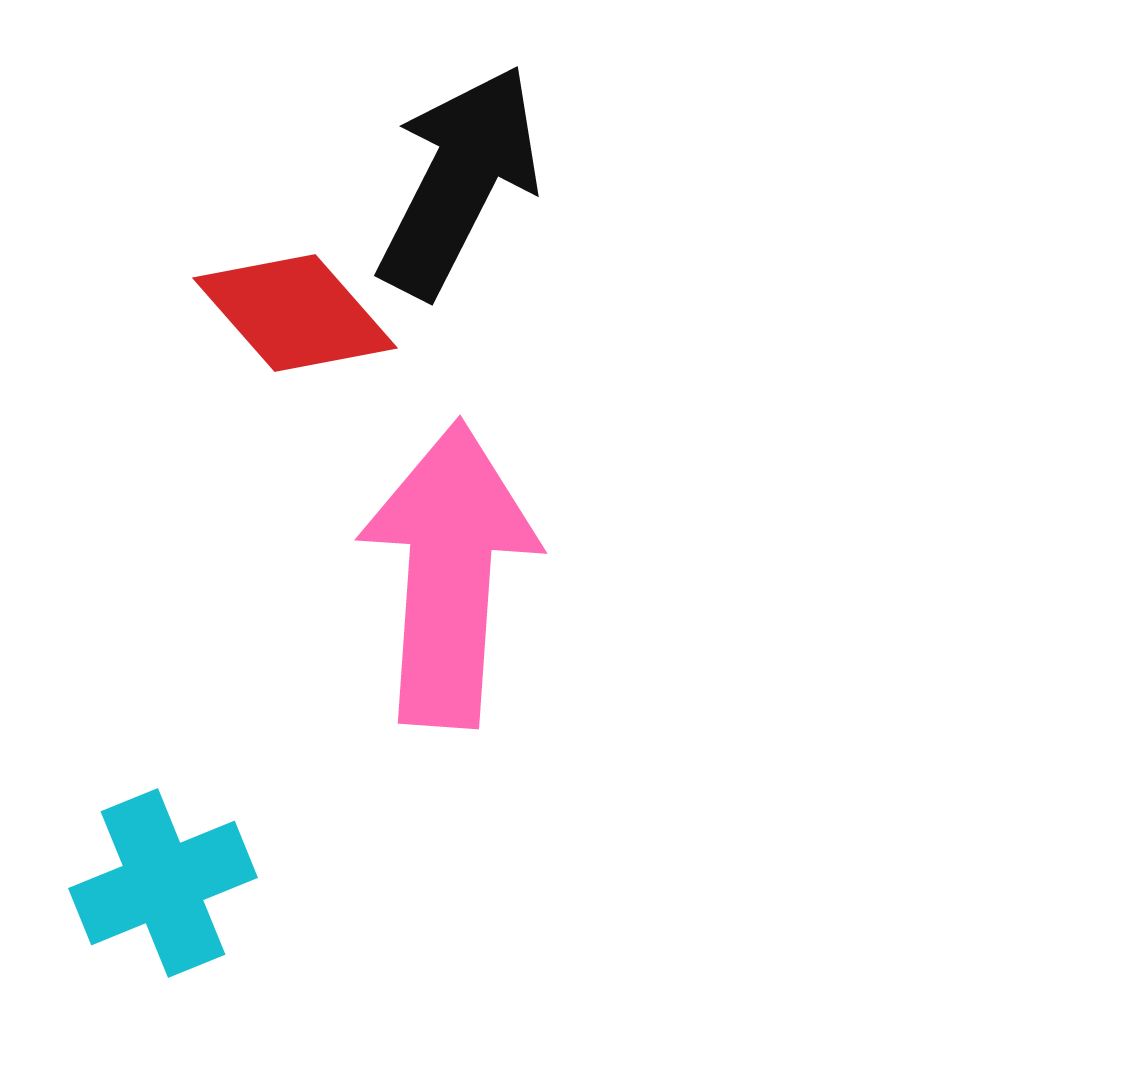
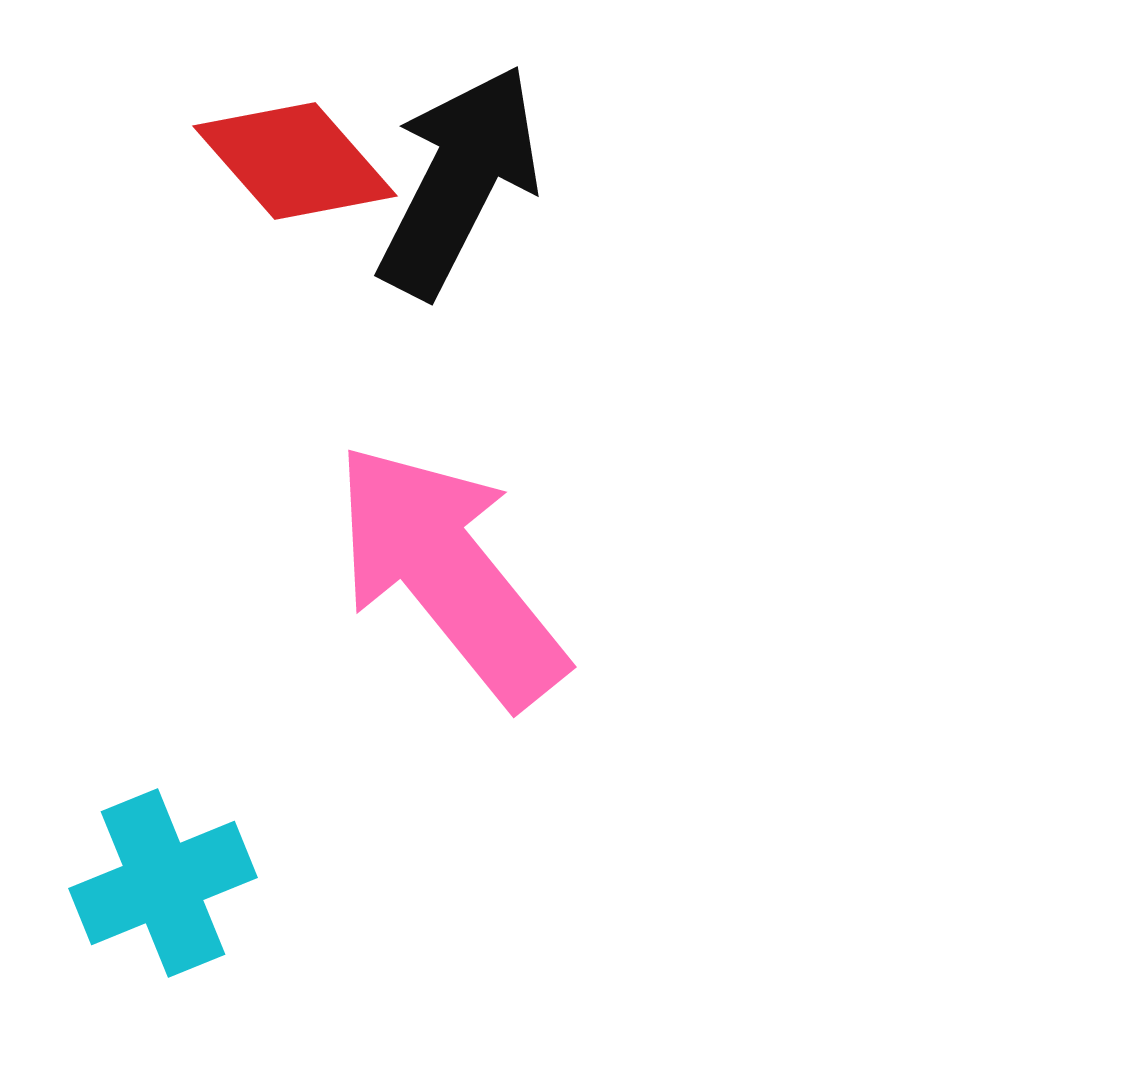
red diamond: moved 152 px up
pink arrow: rotated 43 degrees counterclockwise
